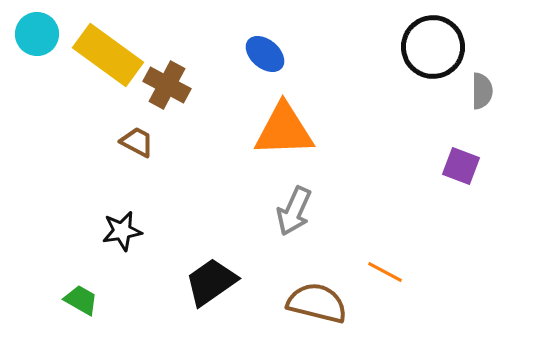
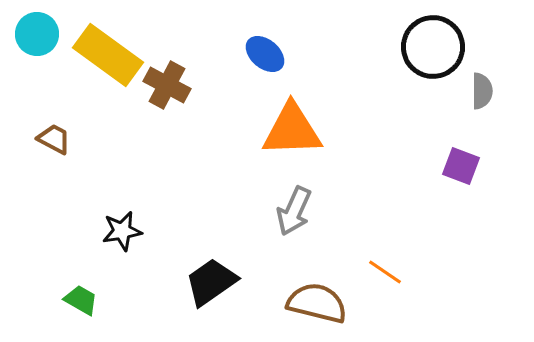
orange triangle: moved 8 px right
brown trapezoid: moved 83 px left, 3 px up
orange line: rotated 6 degrees clockwise
